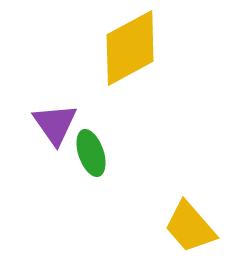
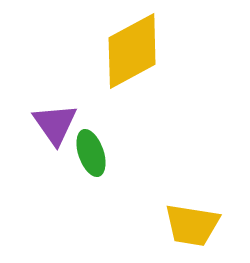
yellow diamond: moved 2 px right, 3 px down
yellow trapezoid: moved 2 px right, 2 px up; rotated 40 degrees counterclockwise
